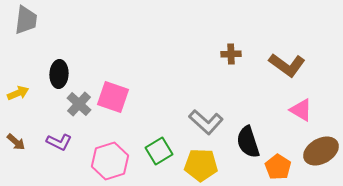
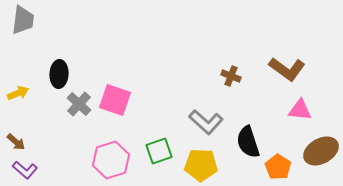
gray trapezoid: moved 3 px left
brown cross: moved 22 px down; rotated 24 degrees clockwise
brown L-shape: moved 4 px down
pink square: moved 2 px right, 3 px down
pink triangle: moved 1 px left; rotated 25 degrees counterclockwise
purple L-shape: moved 34 px left, 28 px down; rotated 15 degrees clockwise
green square: rotated 12 degrees clockwise
pink hexagon: moved 1 px right, 1 px up
